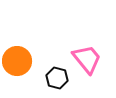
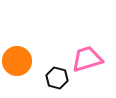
pink trapezoid: rotated 68 degrees counterclockwise
